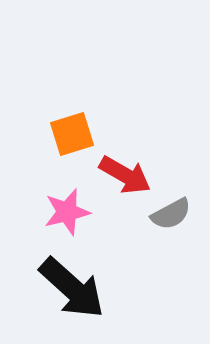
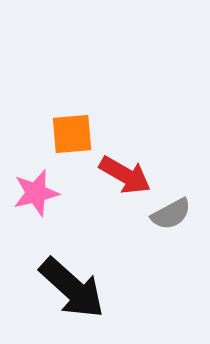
orange square: rotated 12 degrees clockwise
pink star: moved 31 px left, 19 px up
